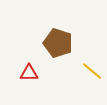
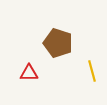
yellow line: rotated 35 degrees clockwise
